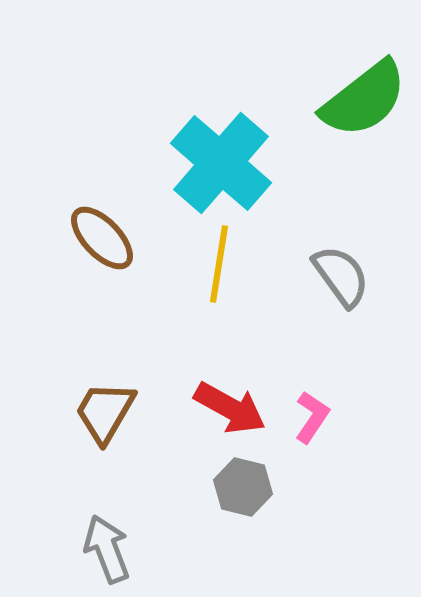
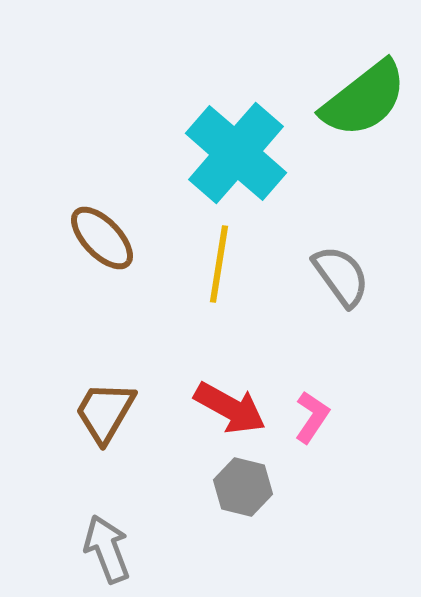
cyan cross: moved 15 px right, 10 px up
